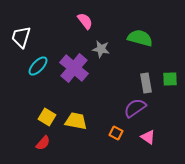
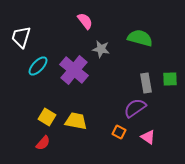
purple cross: moved 2 px down
orange square: moved 3 px right, 1 px up
